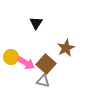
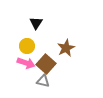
yellow circle: moved 16 px right, 11 px up
pink arrow: rotated 12 degrees counterclockwise
